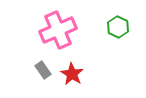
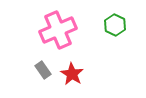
green hexagon: moved 3 px left, 2 px up
